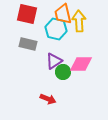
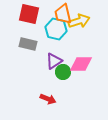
red square: moved 2 px right
yellow arrow: rotated 75 degrees clockwise
